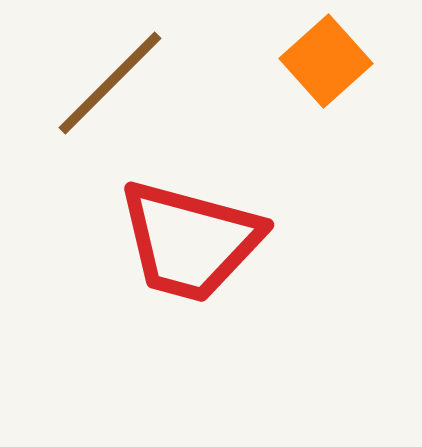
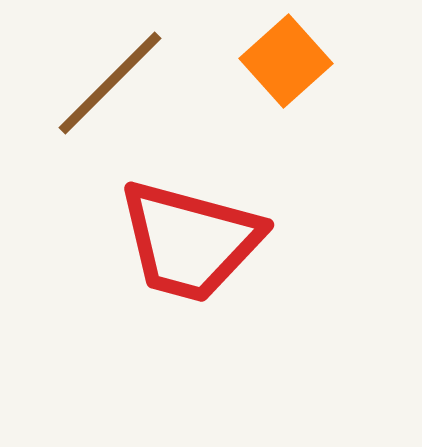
orange square: moved 40 px left
